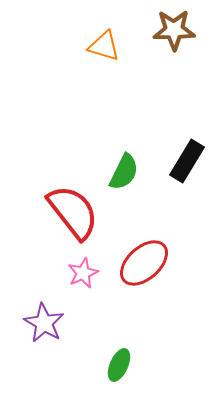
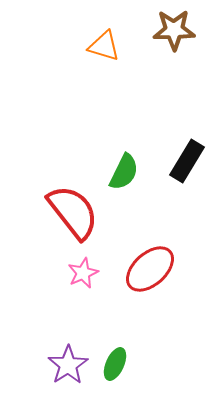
red ellipse: moved 6 px right, 6 px down
purple star: moved 24 px right, 42 px down; rotated 9 degrees clockwise
green ellipse: moved 4 px left, 1 px up
